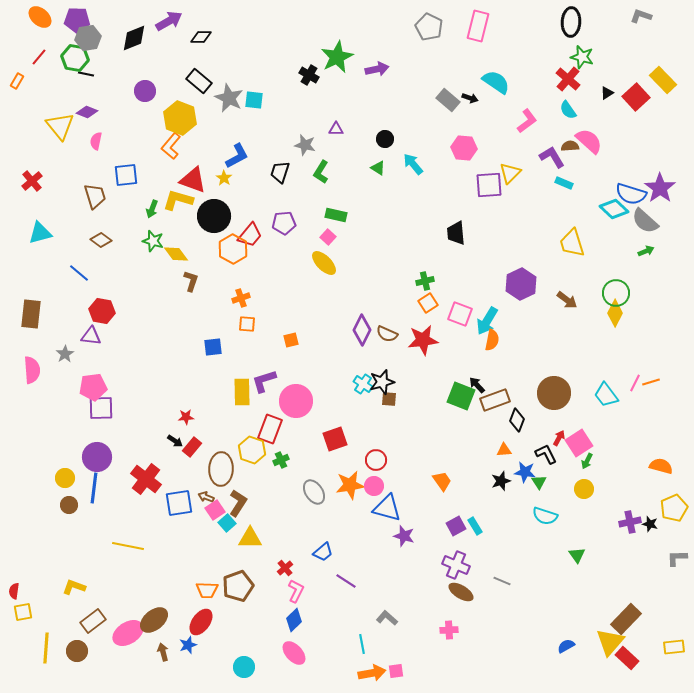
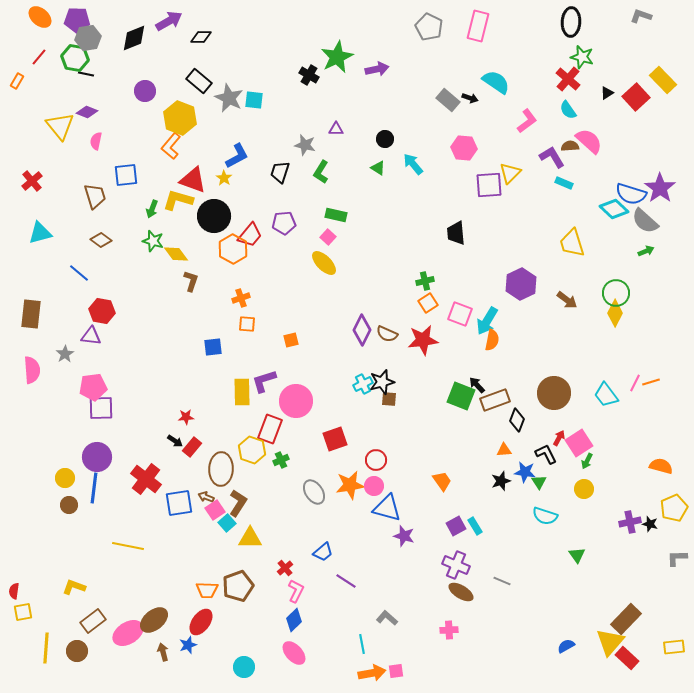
cyan cross at (363, 384): rotated 30 degrees clockwise
